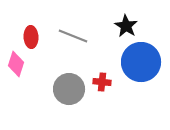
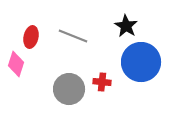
red ellipse: rotated 15 degrees clockwise
